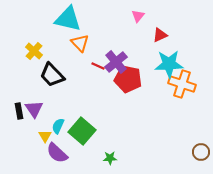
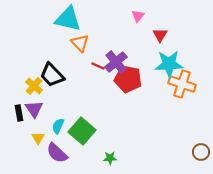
red triangle: rotated 35 degrees counterclockwise
yellow cross: moved 35 px down
black rectangle: moved 2 px down
yellow triangle: moved 7 px left, 2 px down
